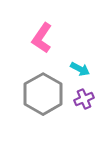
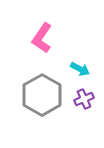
gray hexagon: moved 1 px left, 1 px down
